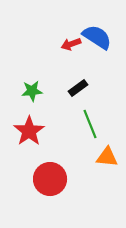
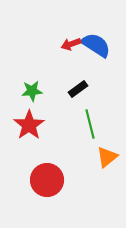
blue semicircle: moved 1 px left, 8 px down
black rectangle: moved 1 px down
green line: rotated 8 degrees clockwise
red star: moved 6 px up
orange triangle: rotated 45 degrees counterclockwise
red circle: moved 3 px left, 1 px down
